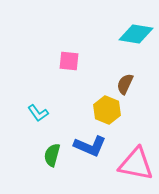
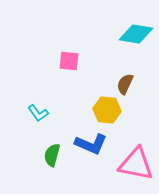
yellow hexagon: rotated 16 degrees counterclockwise
blue L-shape: moved 1 px right, 2 px up
